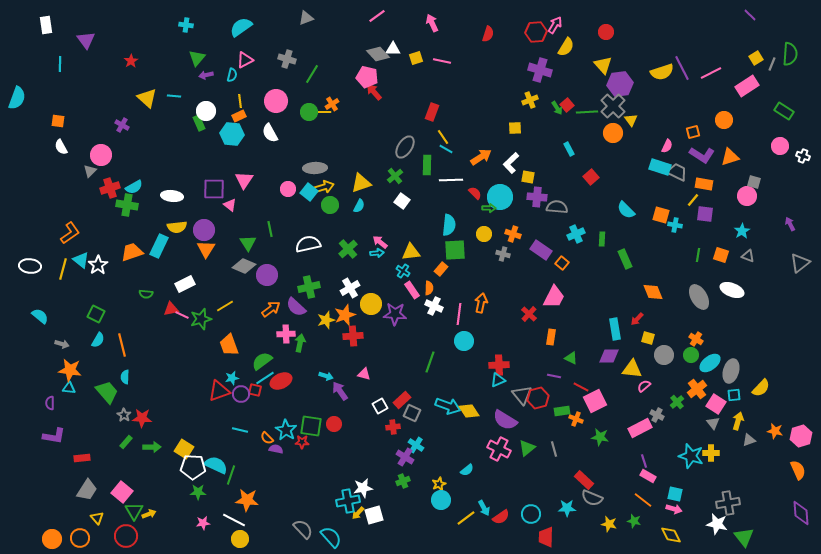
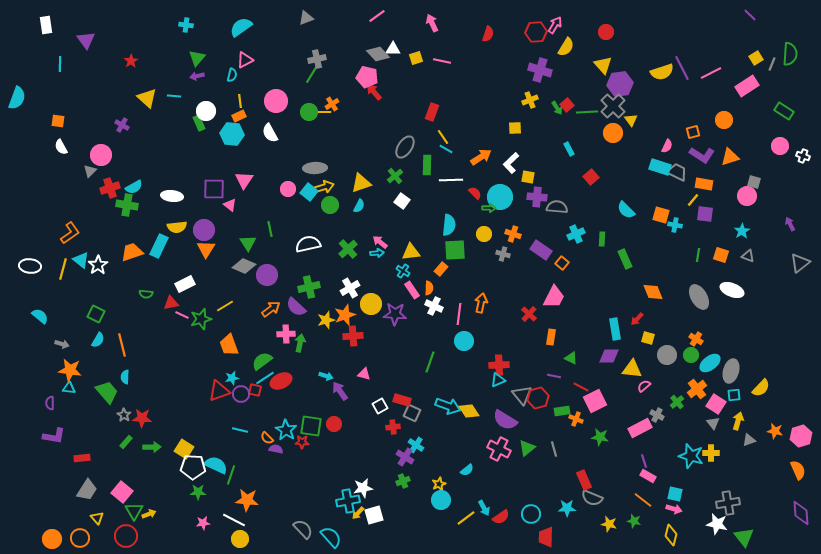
gray cross at (287, 59): moved 30 px right; rotated 30 degrees counterclockwise
purple arrow at (206, 75): moved 9 px left, 1 px down
red triangle at (171, 309): moved 6 px up
gray circle at (664, 355): moved 3 px right
red rectangle at (402, 400): rotated 60 degrees clockwise
red rectangle at (584, 480): rotated 24 degrees clockwise
yellow diamond at (671, 535): rotated 40 degrees clockwise
